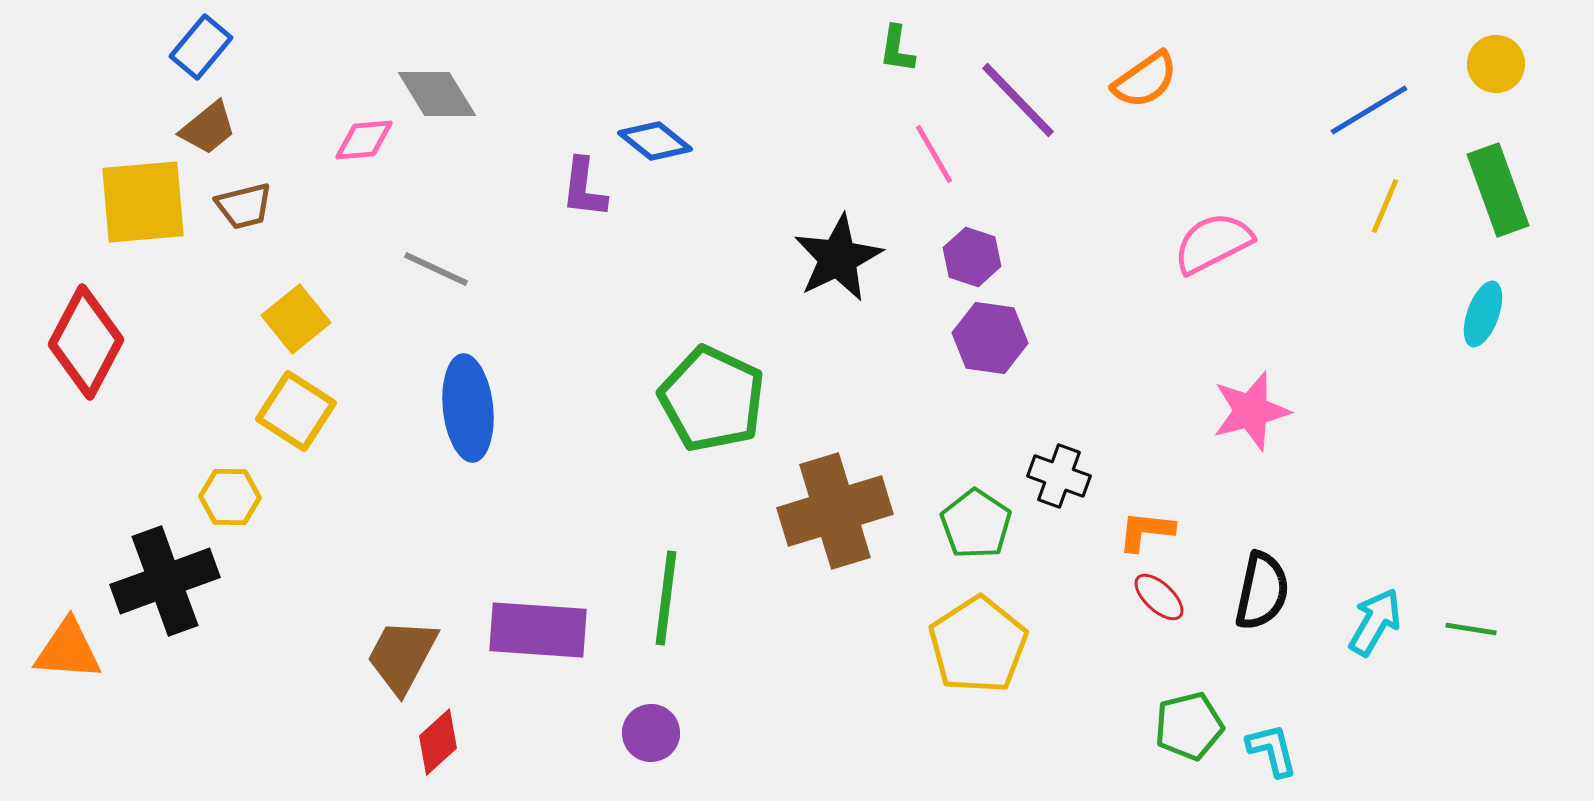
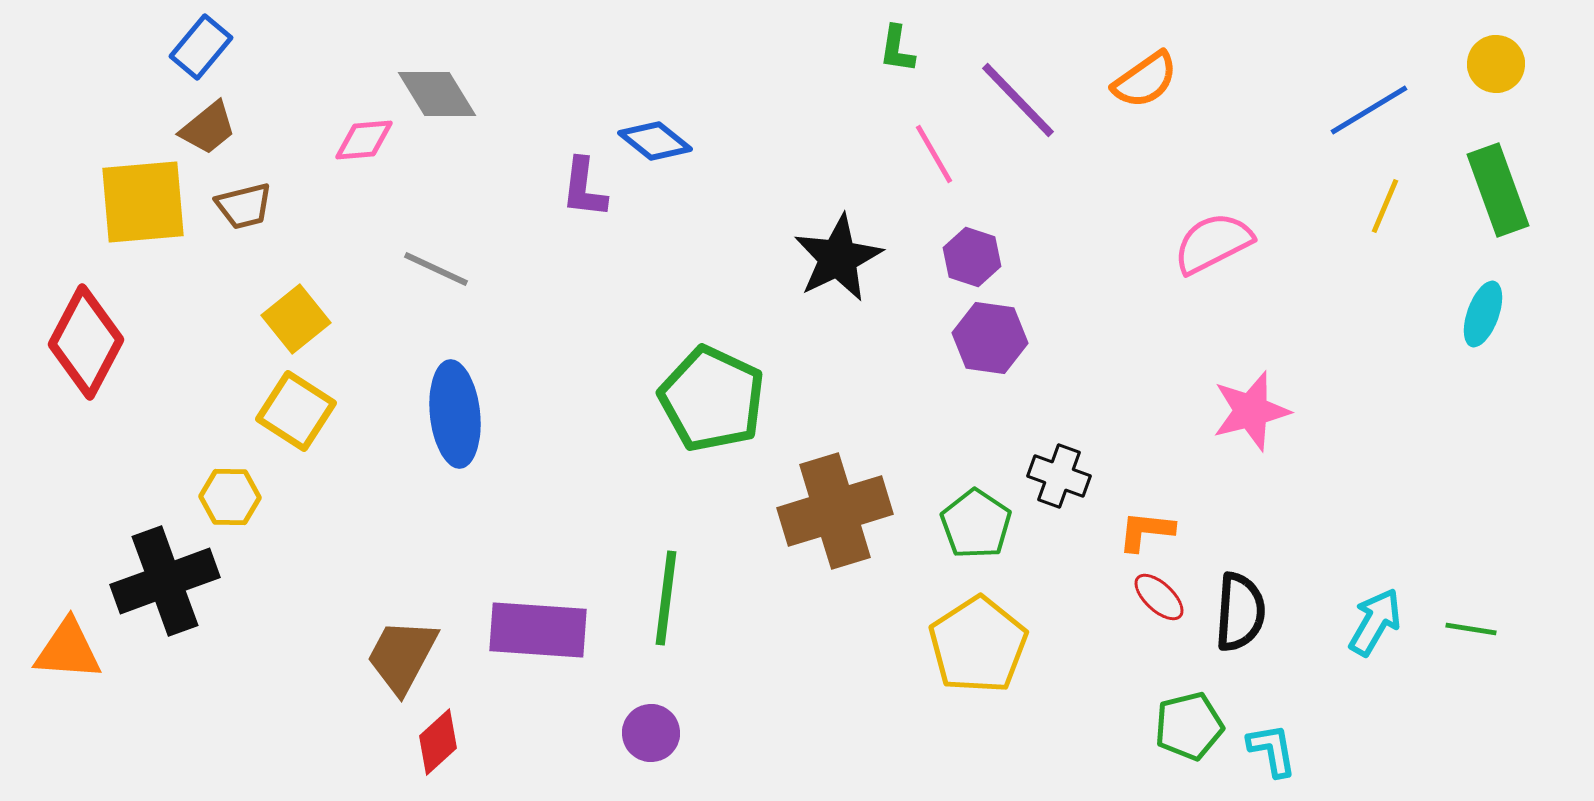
blue ellipse at (468, 408): moved 13 px left, 6 px down
black semicircle at (1262, 591): moved 22 px left, 21 px down; rotated 8 degrees counterclockwise
cyan L-shape at (1272, 750): rotated 4 degrees clockwise
